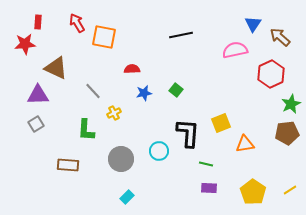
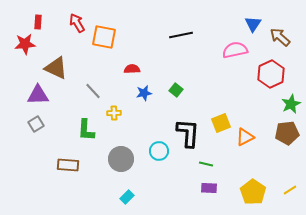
yellow cross: rotated 24 degrees clockwise
orange triangle: moved 7 px up; rotated 18 degrees counterclockwise
